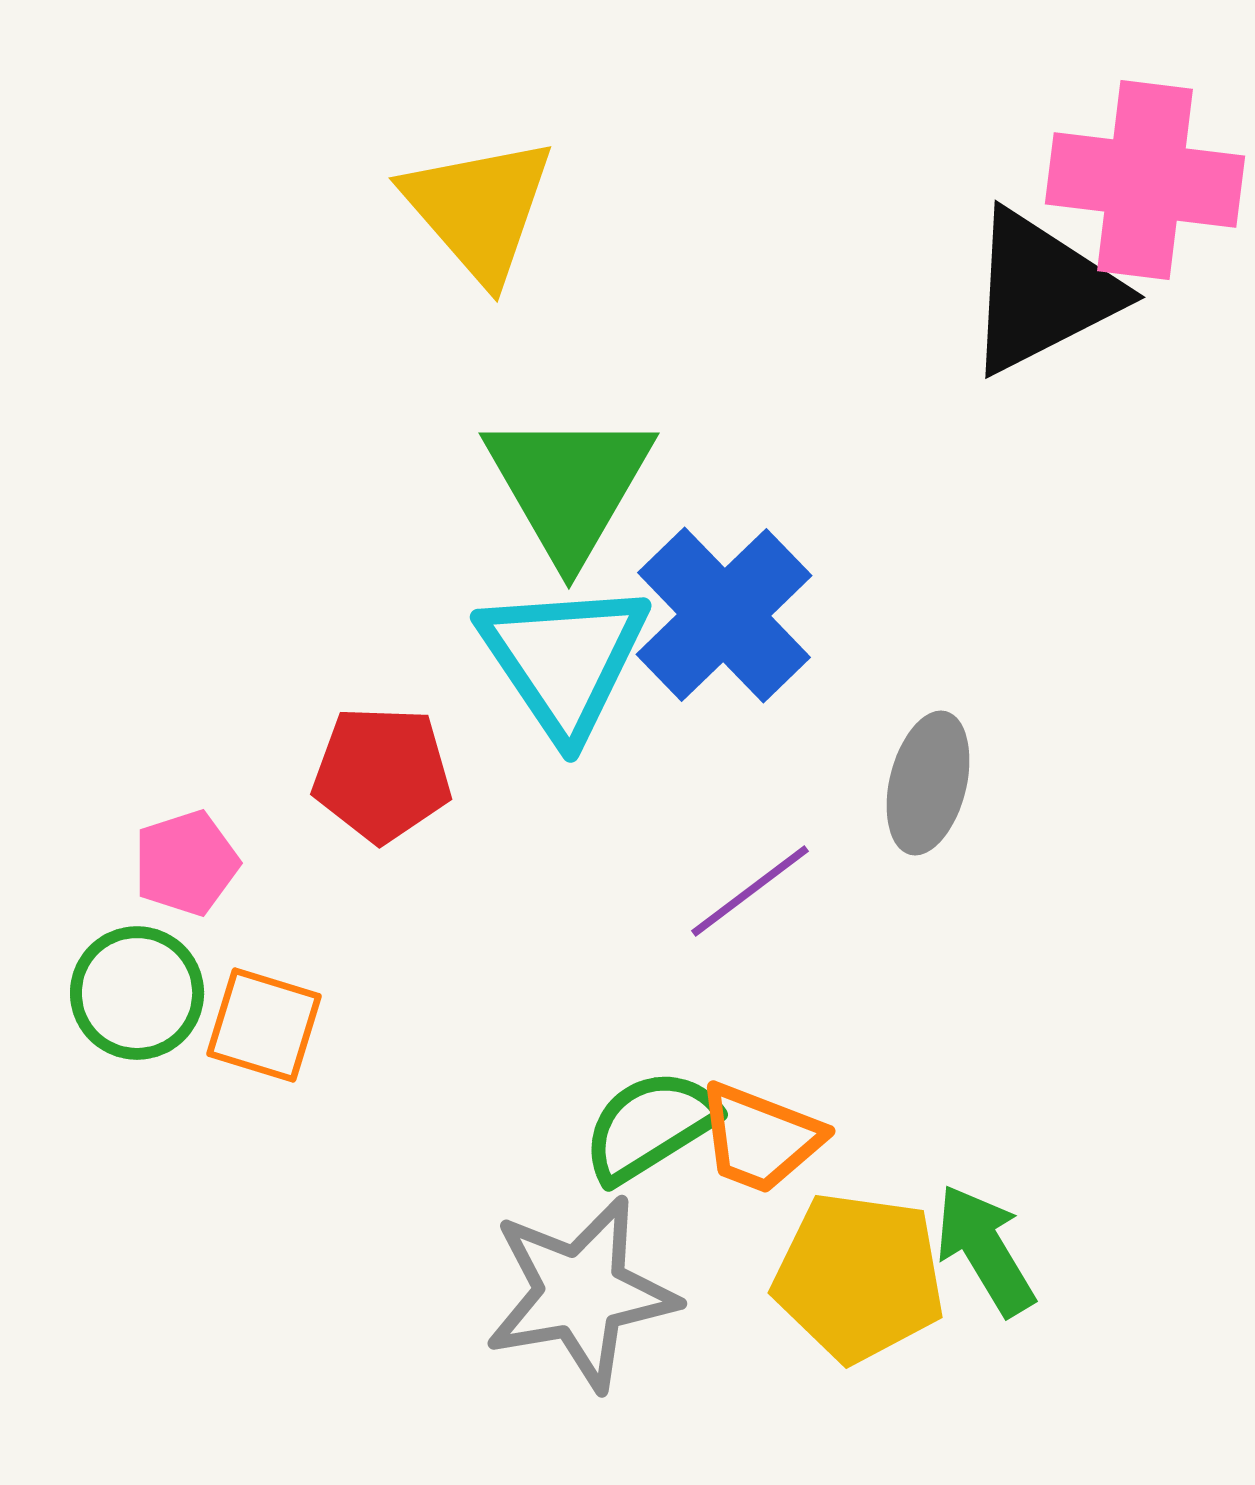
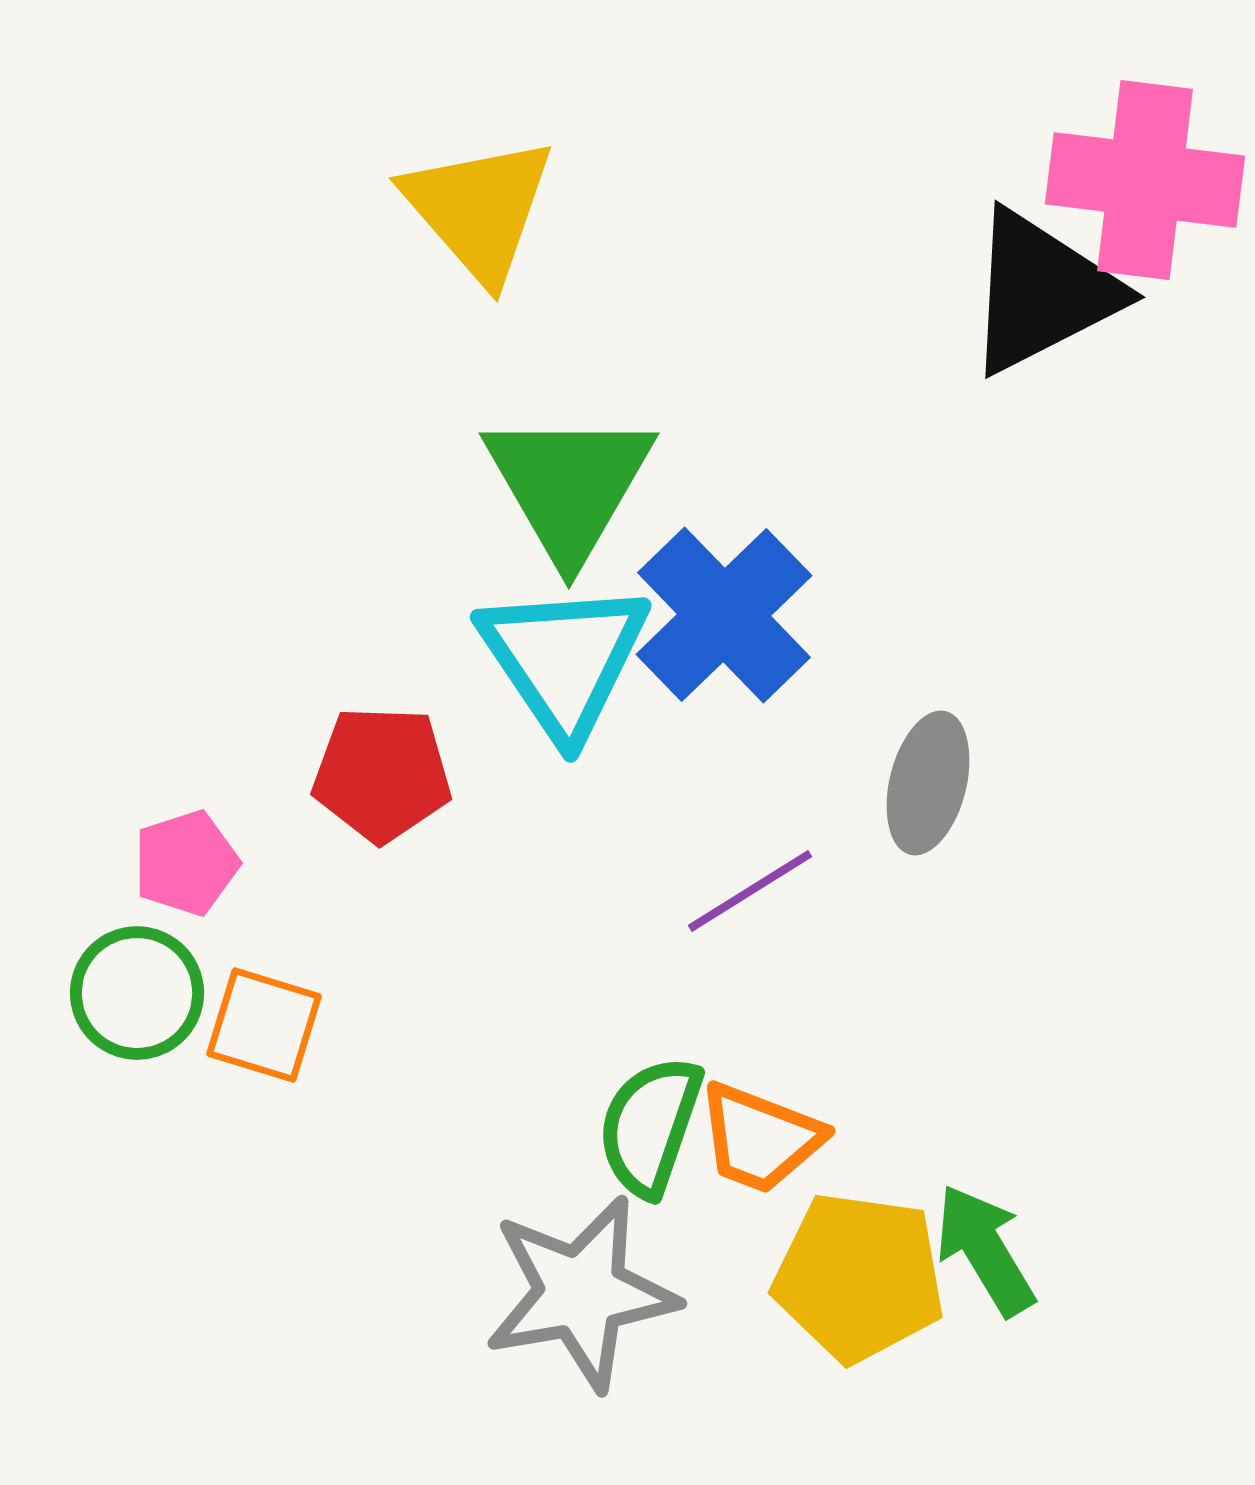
purple line: rotated 5 degrees clockwise
green semicircle: rotated 39 degrees counterclockwise
